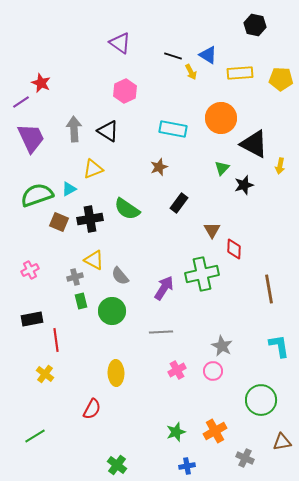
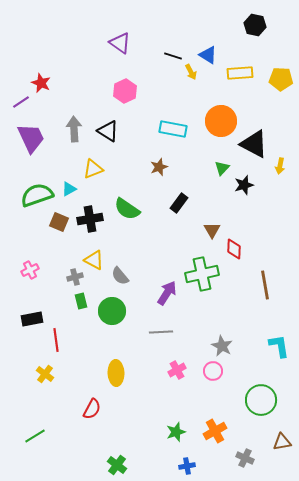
orange circle at (221, 118): moved 3 px down
purple arrow at (164, 288): moved 3 px right, 5 px down
brown line at (269, 289): moved 4 px left, 4 px up
